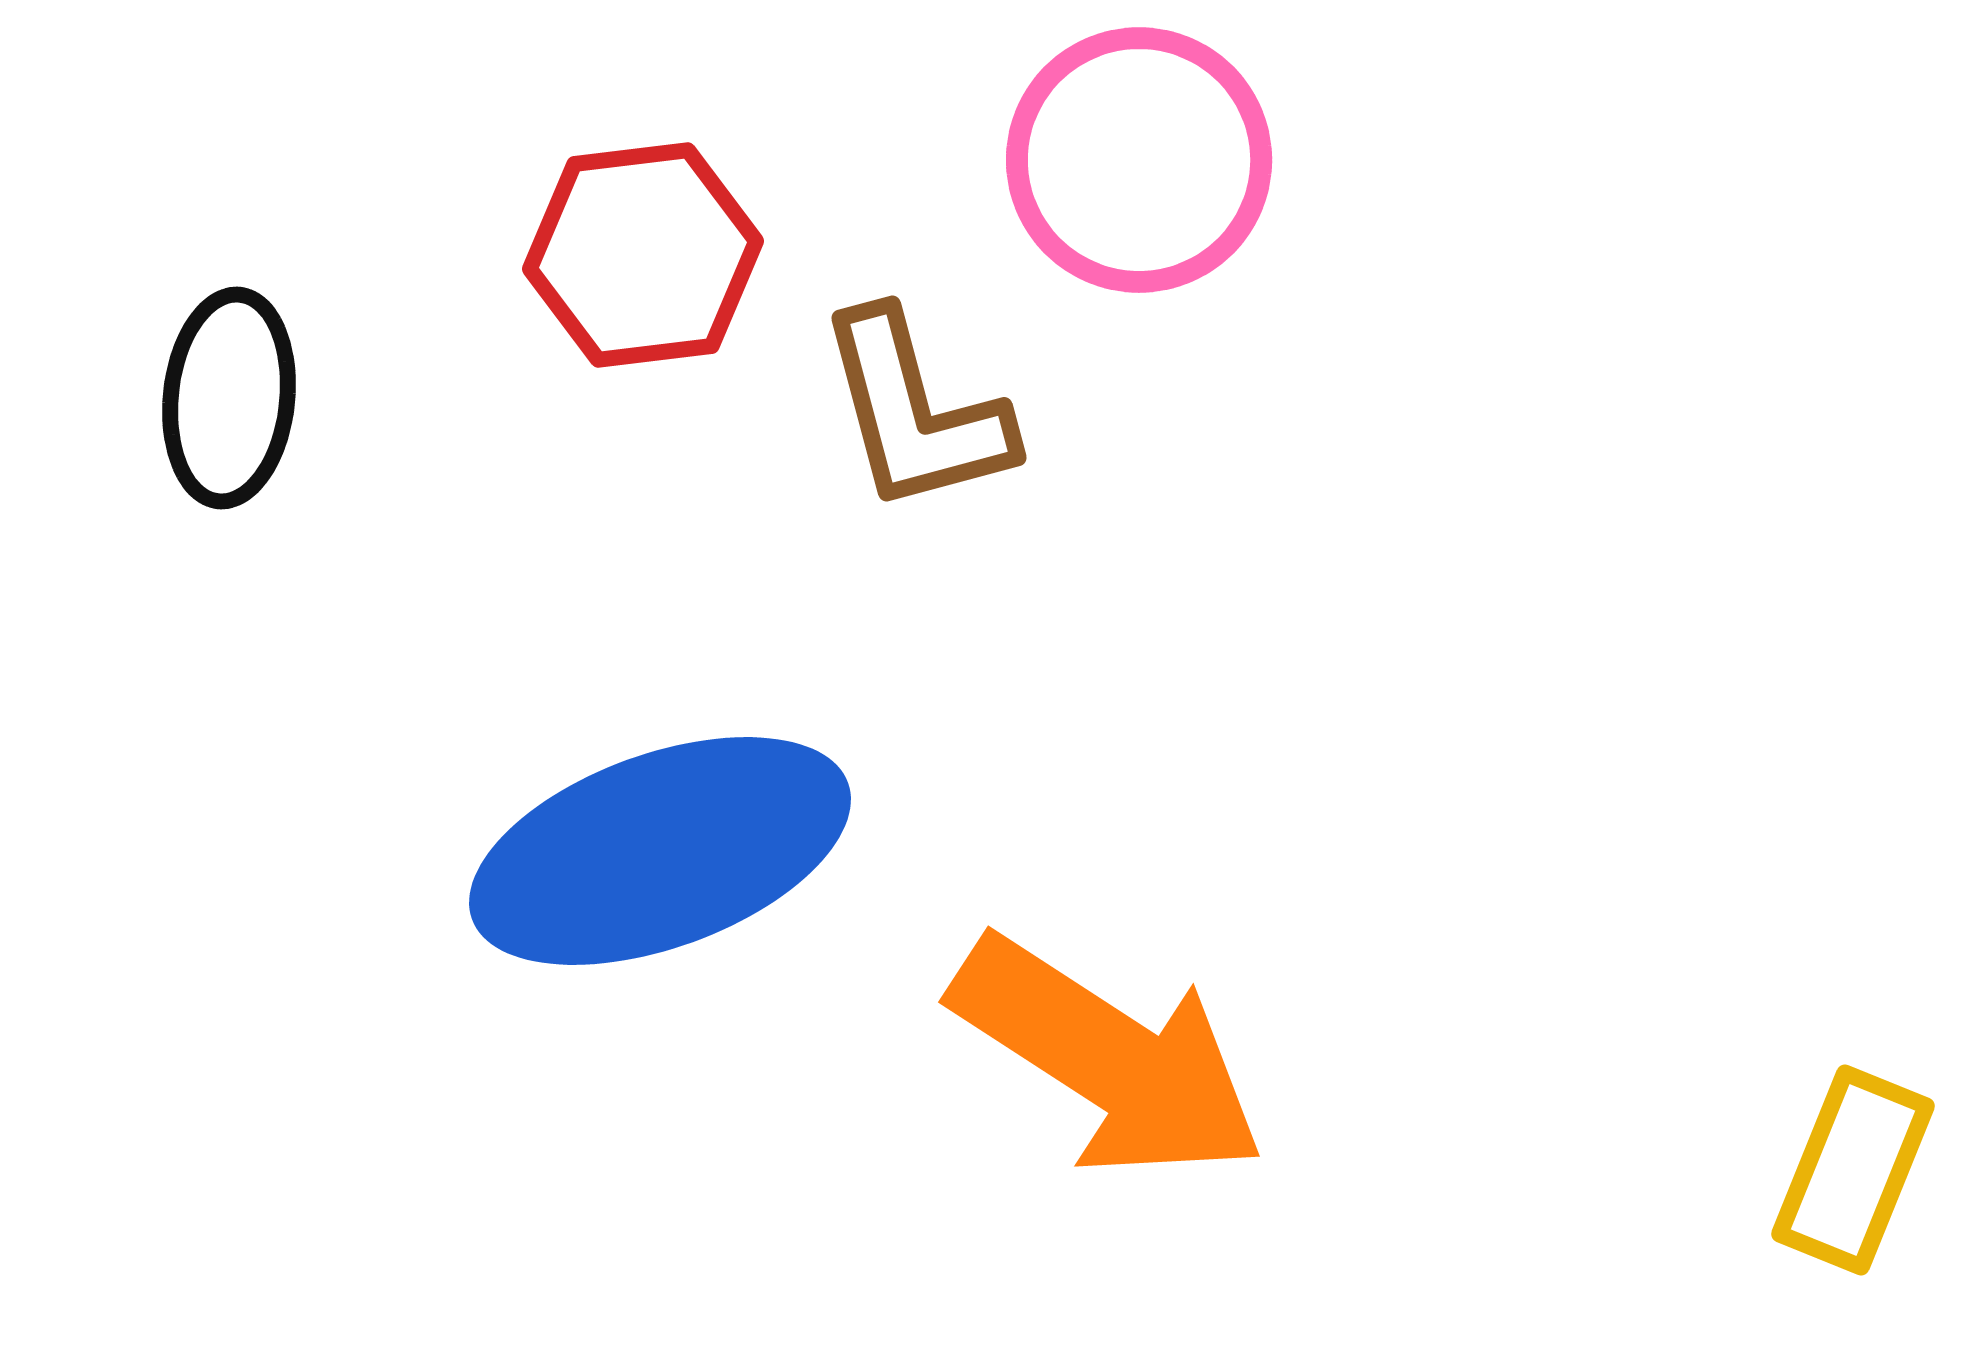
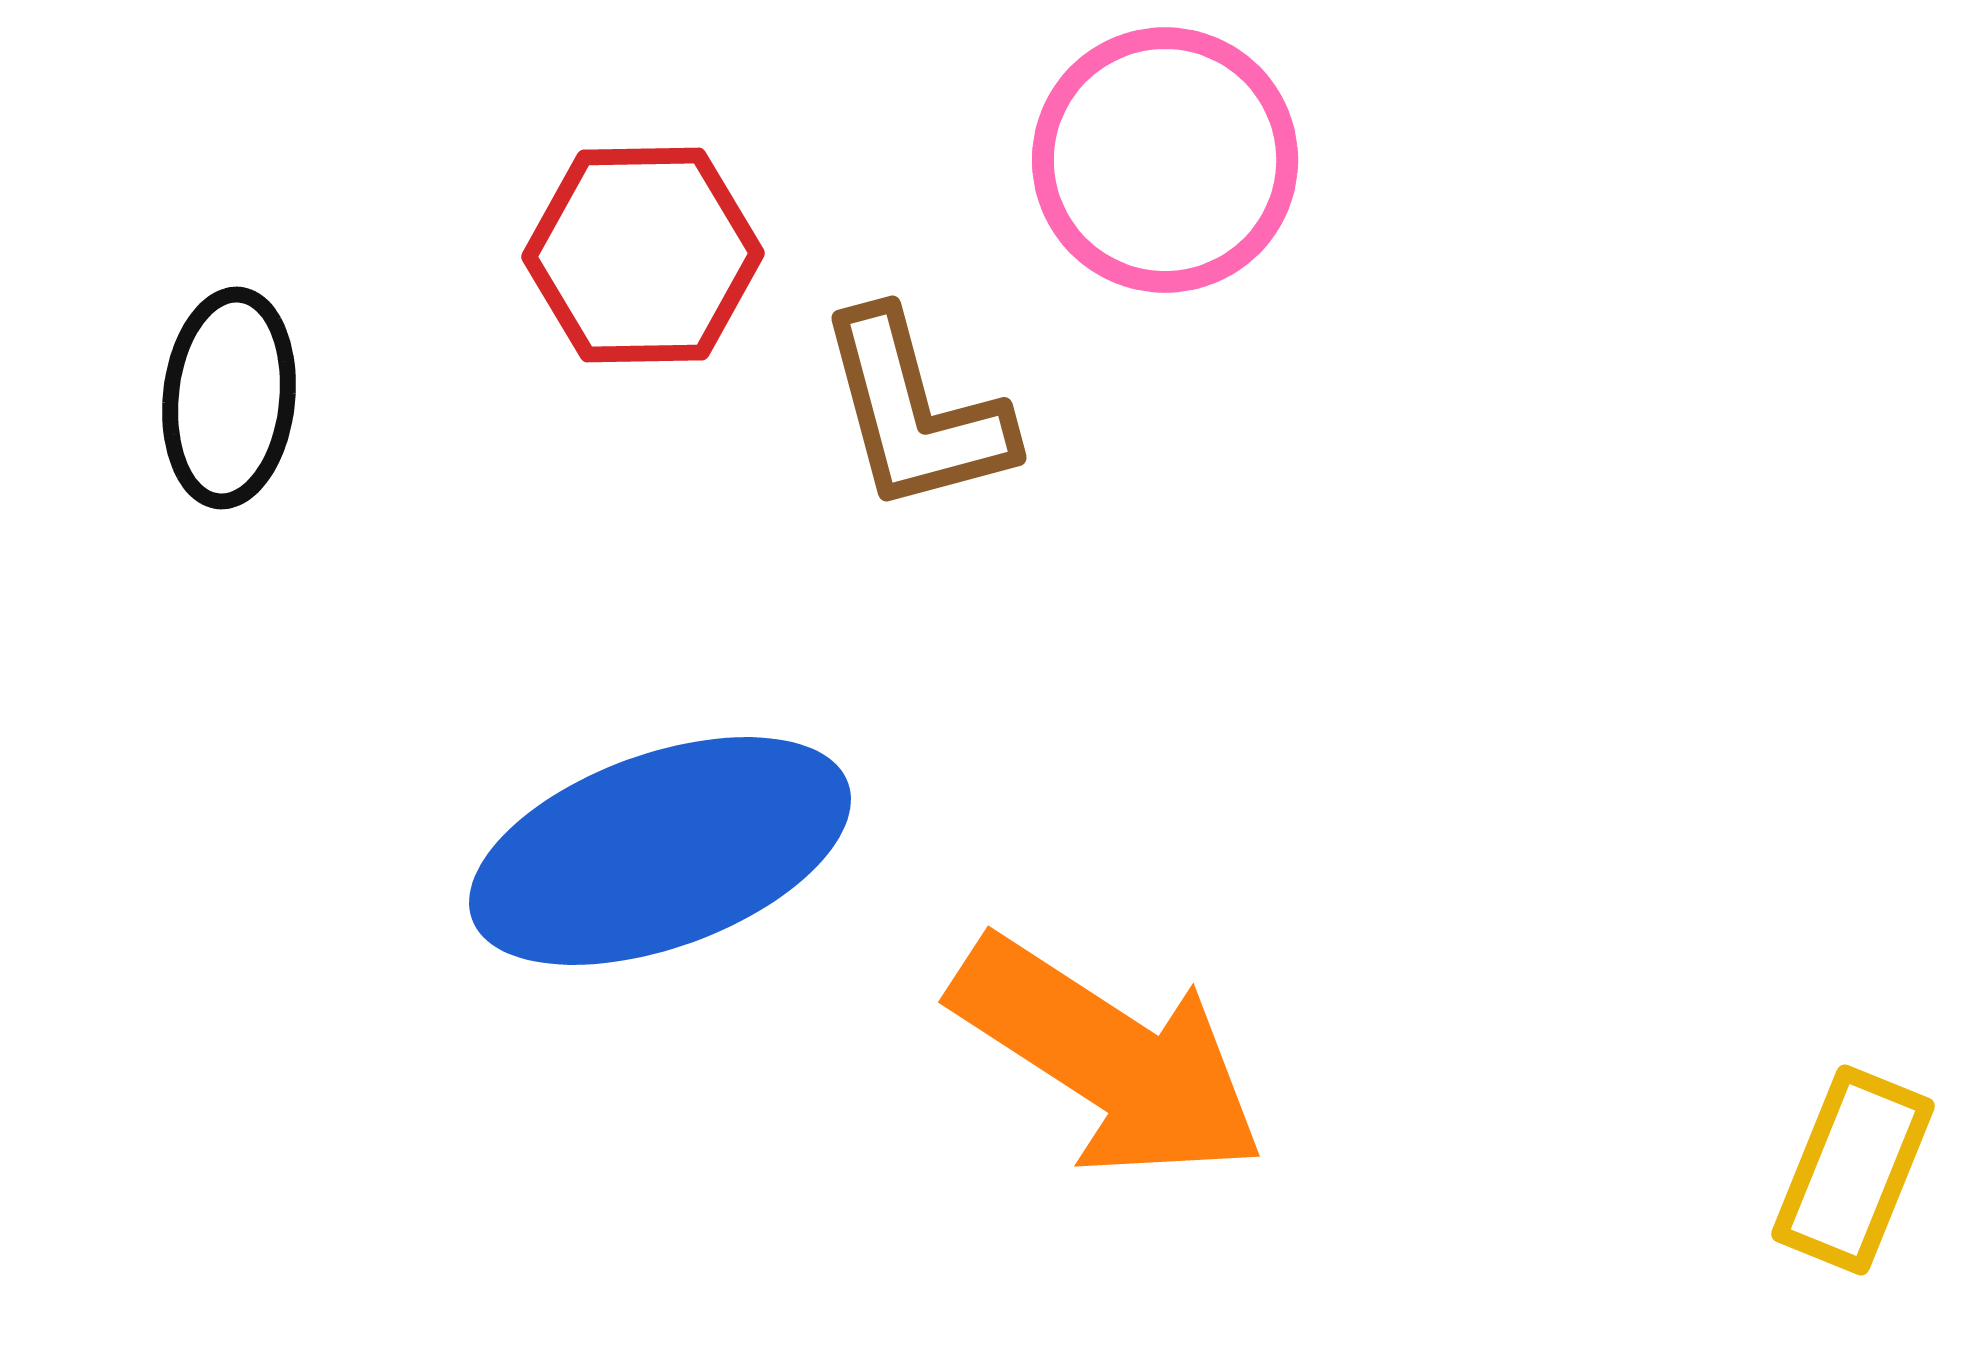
pink circle: moved 26 px right
red hexagon: rotated 6 degrees clockwise
